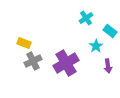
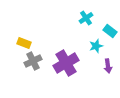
cyan star: rotated 16 degrees clockwise
